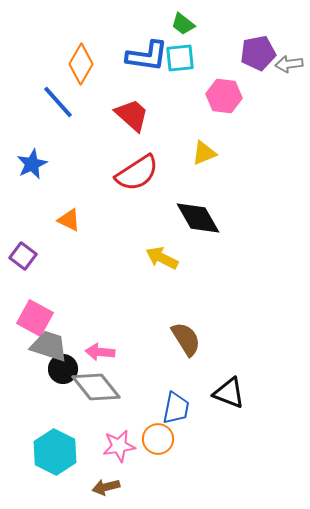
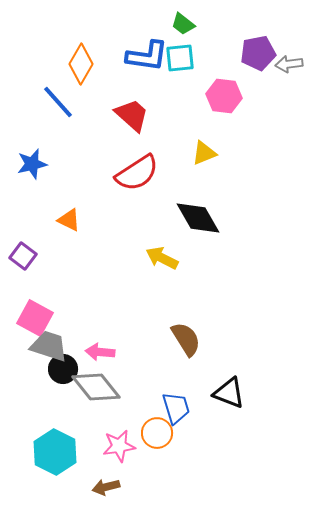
blue star: rotated 12 degrees clockwise
blue trapezoid: rotated 28 degrees counterclockwise
orange circle: moved 1 px left, 6 px up
